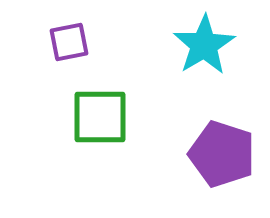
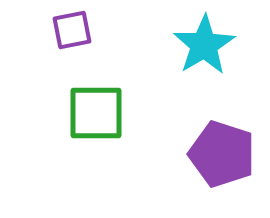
purple square: moved 3 px right, 12 px up
green square: moved 4 px left, 4 px up
